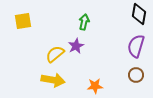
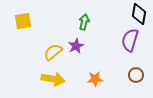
purple semicircle: moved 6 px left, 6 px up
yellow semicircle: moved 2 px left, 2 px up
yellow arrow: moved 1 px up
orange star: moved 7 px up
